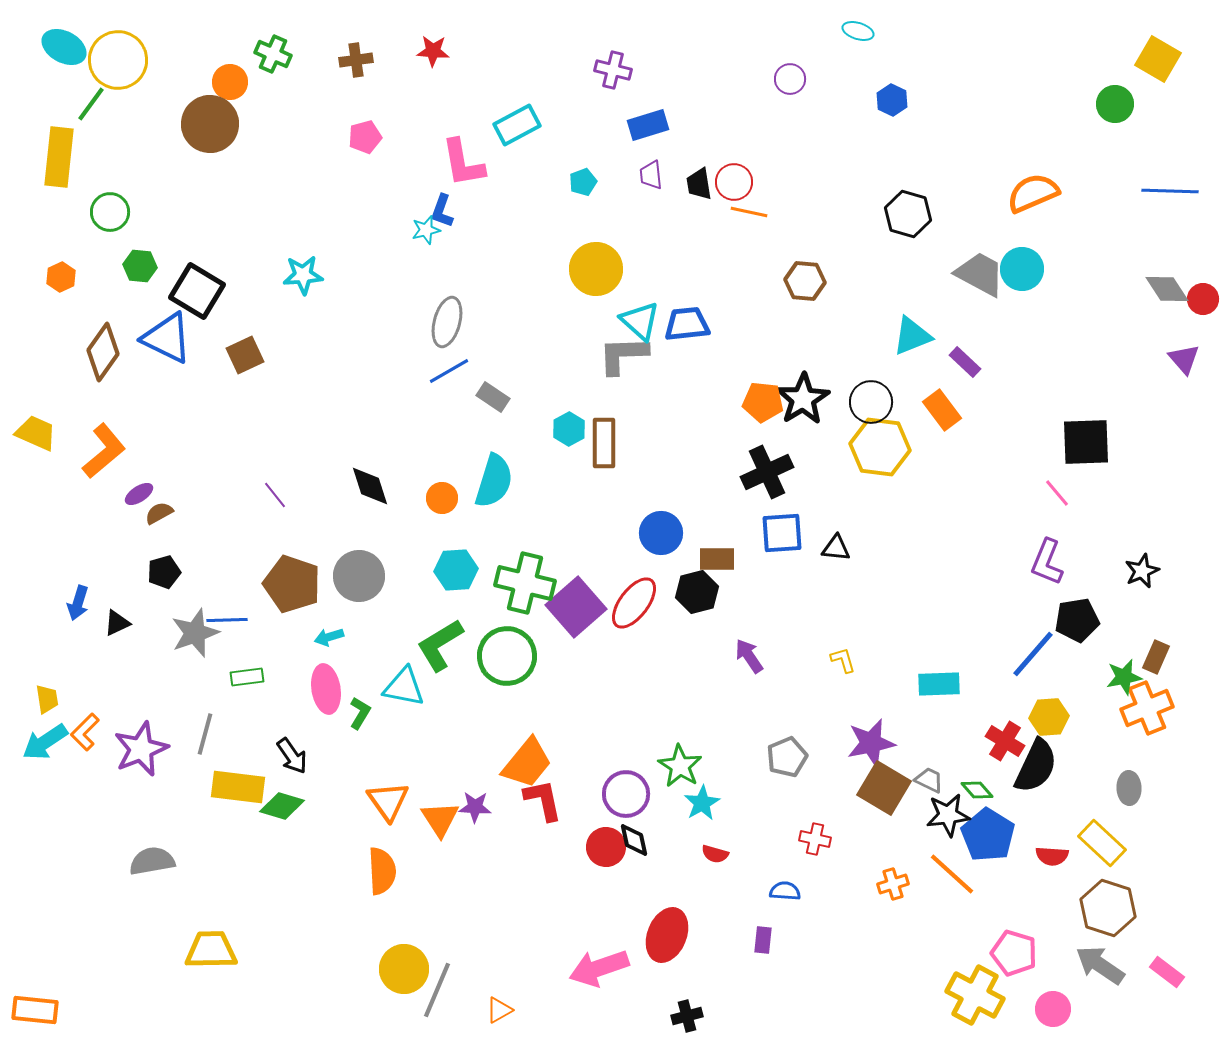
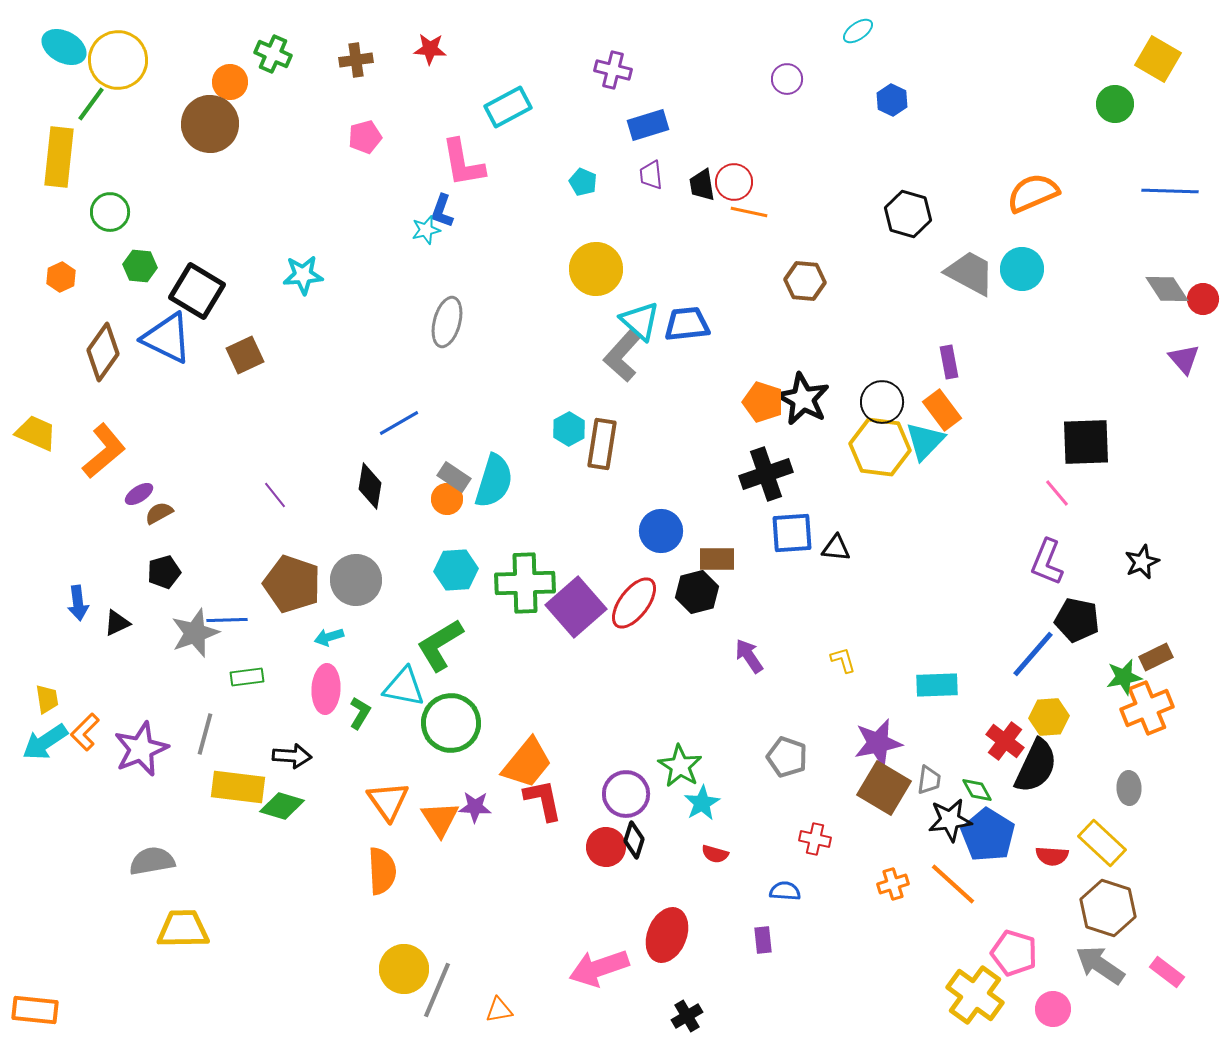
cyan ellipse at (858, 31): rotated 52 degrees counterclockwise
red star at (433, 51): moved 3 px left, 2 px up
purple circle at (790, 79): moved 3 px left
cyan rectangle at (517, 125): moved 9 px left, 18 px up
cyan pentagon at (583, 182): rotated 28 degrees counterclockwise
black trapezoid at (699, 184): moved 3 px right, 1 px down
gray trapezoid at (980, 274): moved 10 px left, 1 px up
cyan triangle at (912, 336): moved 13 px right, 105 px down; rotated 24 degrees counterclockwise
gray L-shape at (623, 355): rotated 46 degrees counterclockwise
purple rectangle at (965, 362): moved 16 px left; rotated 36 degrees clockwise
blue line at (449, 371): moved 50 px left, 52 px down
gray rectangle at (493, 397): moved 39 px left, 80 px down
black star at (803, 399): rotated 12 degrees counterclockwise
orange pentagon at (763, 402): rotated 12 degrees clockwise
black circle at (871, 402): moved 11 px right
brown rectangle at (604, 443): moved 2 px left, 1 px down; rotated 9 degrees clockwise
black cross at (767, 472): moved 1 px left, 2 px down; rotated 6 degrees clockwise
black diamond at (370, 486): rotated 27 degrees clockwise
orange circle at (442, 498): moved 5 px right, 1 px down
blue circle at (661, 533): moved 2 px up
blue square at (782, 533): moved 10 px right
black star at (1142, 571): moved 9 px up
gray circle at (359, 576): moved 3 px left, 4 px down
green cross at (525, 583): rotated 16 degrees counterclockwise
blue arrow at (78, 603): rotated 24 degrees counterclockwise
black pentagon at (1077, 620): rotated 21 degrees clockwise
green circle at (507, 656): moved 56 px left, 67 px down
brown rectangle at (1156, 657): rotated 40 degrees clockwise
cyan rectangle at (939, 684): moved 2 px left, 1 px down
pink ellipse at (326, 689): rotated 12 degrees clockwise
red cross at (1005, 741): rotated 6 degrees clockwise
purple star at (871, 743): moved 7 px right
black arrow at (292, 756): rotated 51 degrees counterclockwise
gray pentagon at (787, 757): rotated 30 degrees counterclockwise
gray trapezoid at (929, 780): rotated 72 degrees clockwise
green diamond at (977, 790): rotated 12 degrees clockwise
black star at (948, 815): moved 2 px right, 5 px down
black diamond at (634, 840): rotated 30 degrees clockwise
orange line at (952, 874): moved 1 px right, 10 px down
purple rectangle at (763, 940): rotated 12 degrees counterclockwise
yellow trapezoid at (211, 950): moved 28 px left, 21 px up
yellow cross at (975, 995): rotated 8 degrees clockwise
orange triangle at (499, 1010): rotated 20 degrees clockwise
black cross at (687, 1016): rotated 16 degrees counterclockwise
